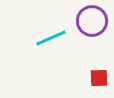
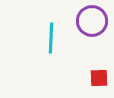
cyan line: rotated 64 degrees counterclockwise
